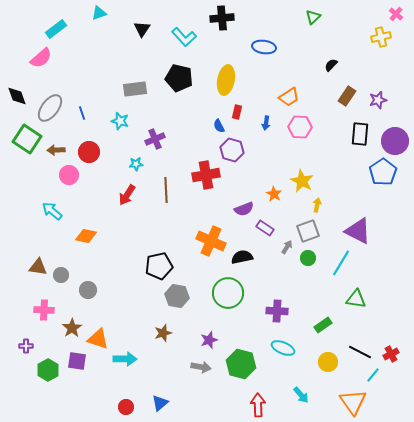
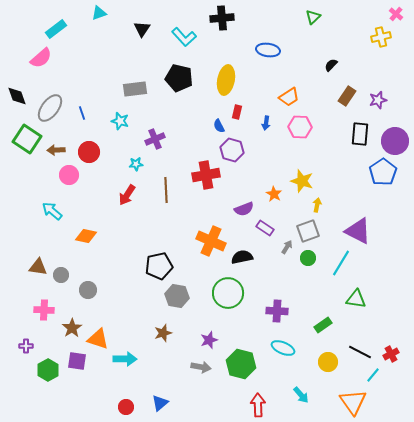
blue ellipse at (264, 47): moved 4 px right, 3 px down
yellow star at (302, 181): rotated 10 degrees counterclockwise
